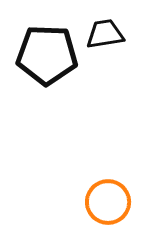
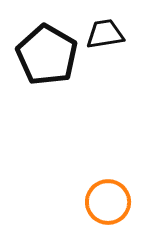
black pentagon: rotated 28 degrees clockwise
